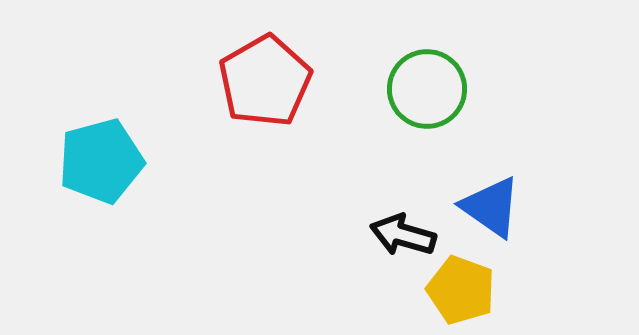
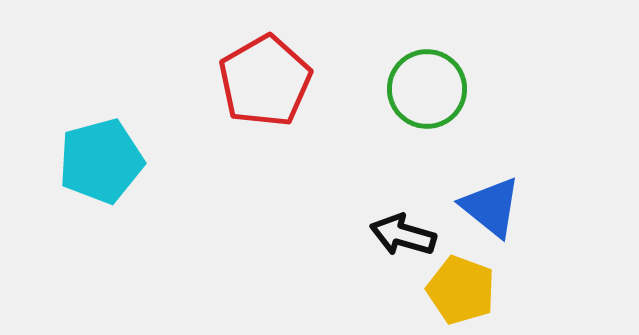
blue triangle: rotated 4 degrees clockwise
